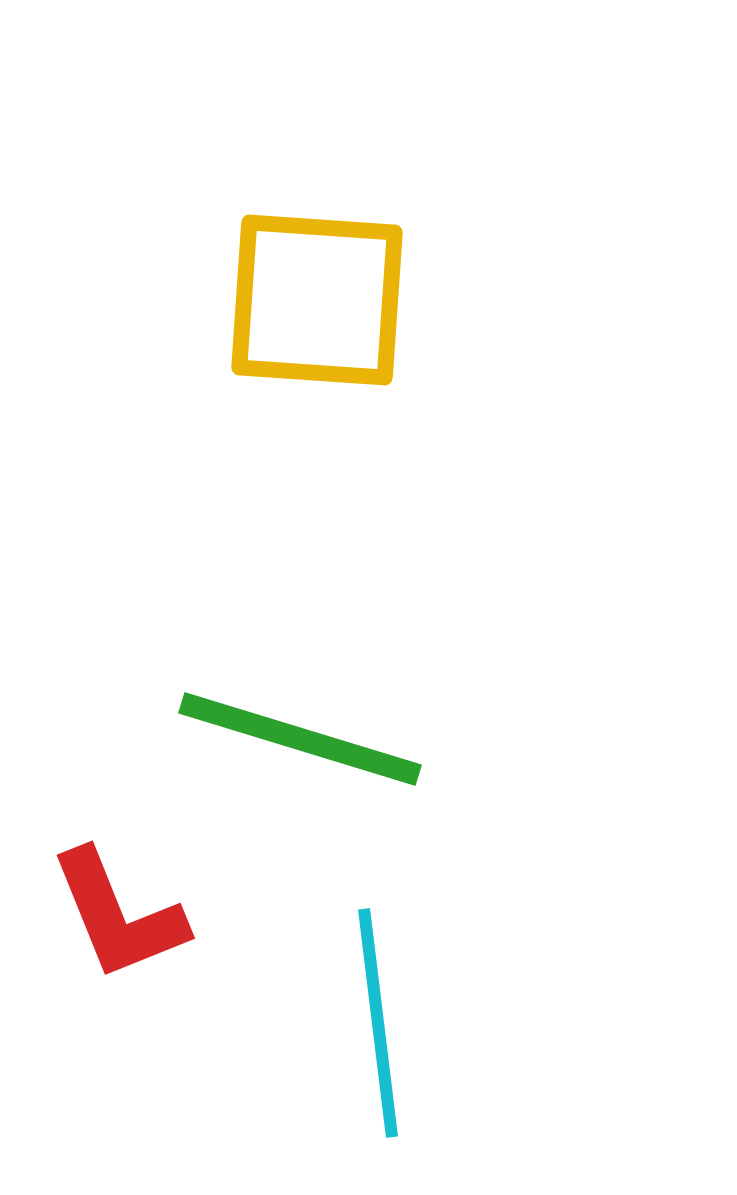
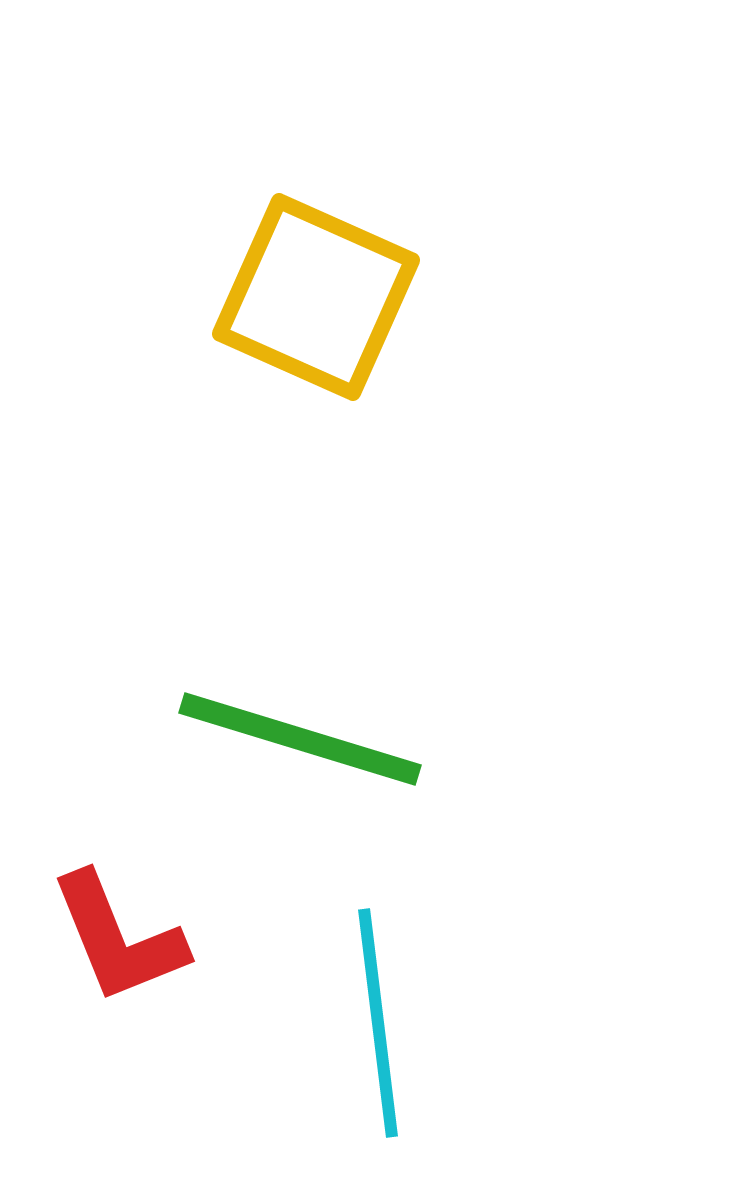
yellow square: moved 1 px left, 3 px up; rotated 20 degrees clockwise
red L-shape: moved 23 px down
